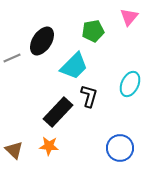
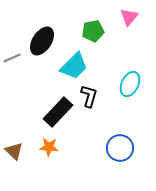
orange star: moved 1 px down
brown triangle: moved 1 px down
